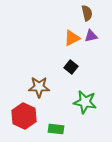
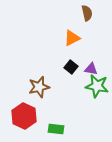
purple triangle: moved 33 px down; rotated 24 degrees clockwise
brown star: rotated 15 degrees counterclockwise
green star: moved 12 px right, 16 px up
